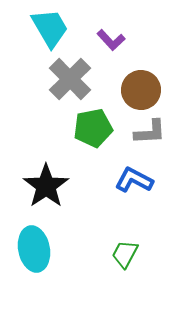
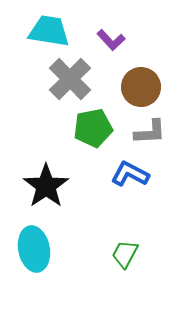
cyan trapezoid: moved 1 px left, 3 px down; rotated 51 degrees counterclockwise
brown circle: moved 3 px up
blue L-shape: moved 4 px left, 6 px up
